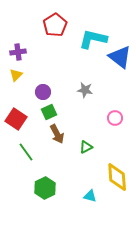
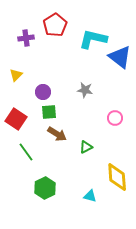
purple cross: moved 8 px right, 14 px up
green square: rotated 21 degrees clockwise
brown arrow: rotated 30 degrees counterclockwise
